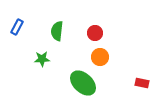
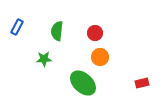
green star: moved 2 px right
red rectangle: rotated 24 degrees counterclockwise
